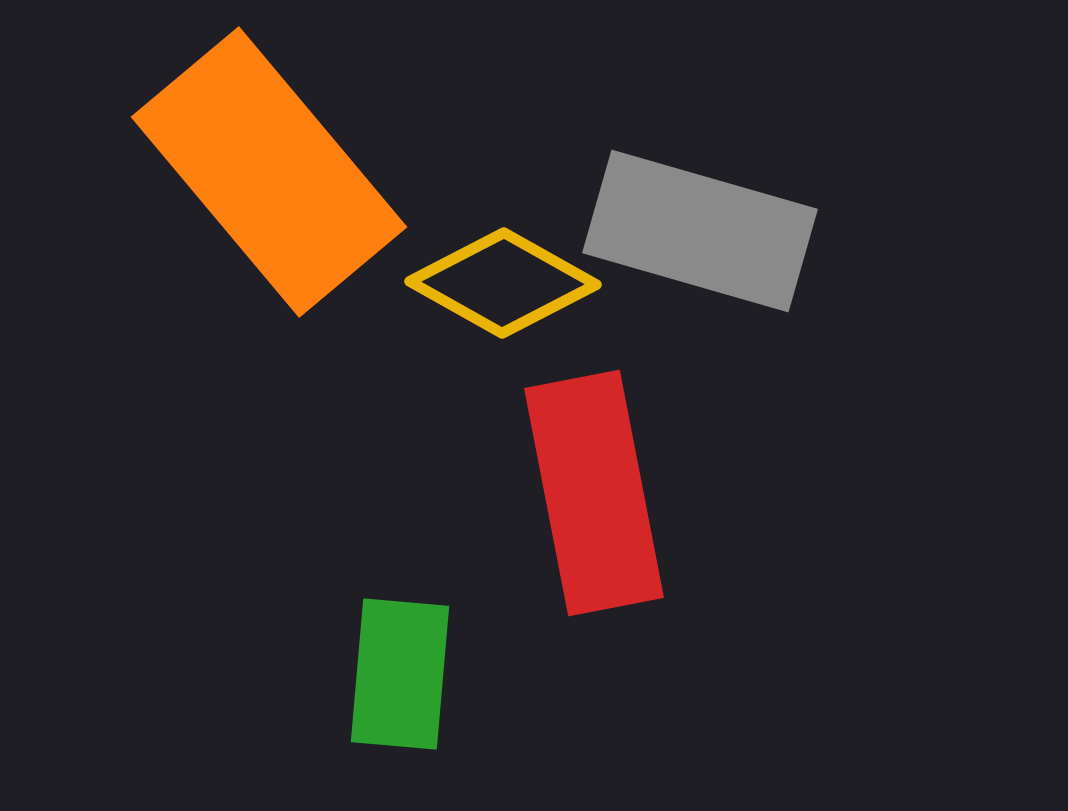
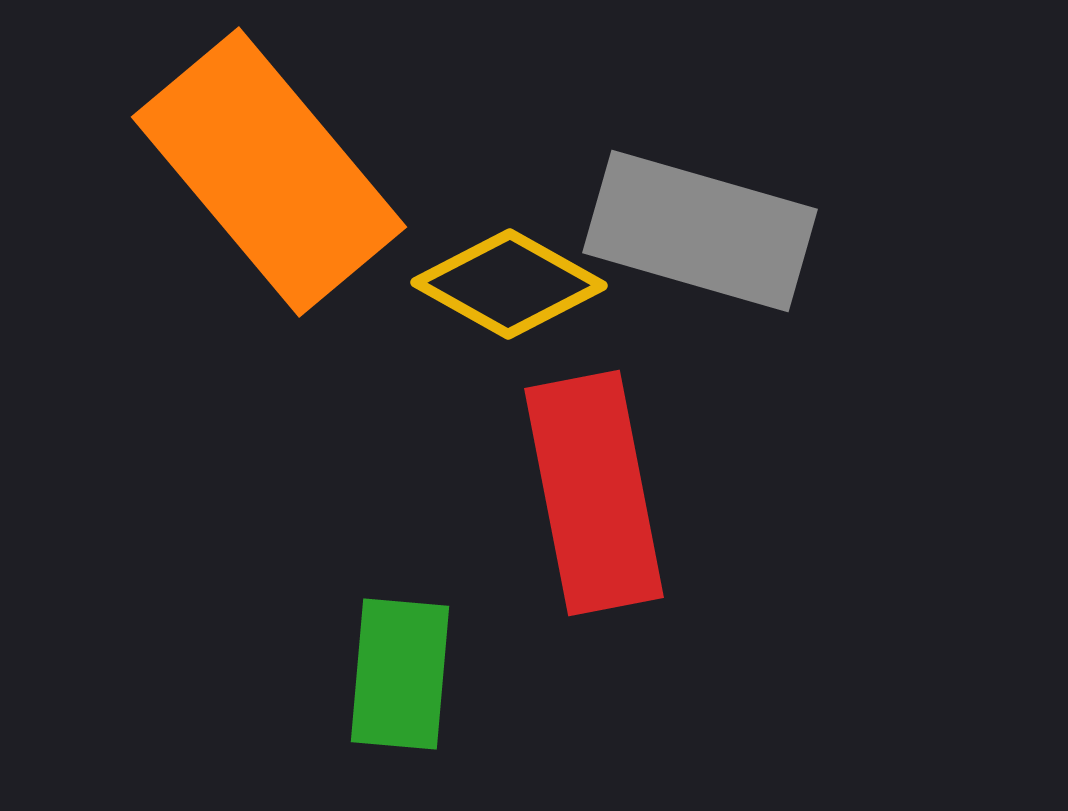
yellow diamond: moved 6 px right, 1 px down
